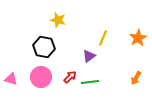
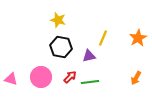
black hexagon: moved 17 px right
purple triangle: rotated 24 degrees clockwise
